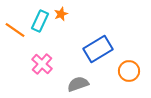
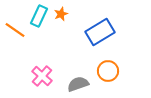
cyan rectangle: moved 1 px left, 5 px up
blue rectangle: moved 2 px right, 17 px up
pink cross: moved 12 px down
orange circle: moved 21 px left
